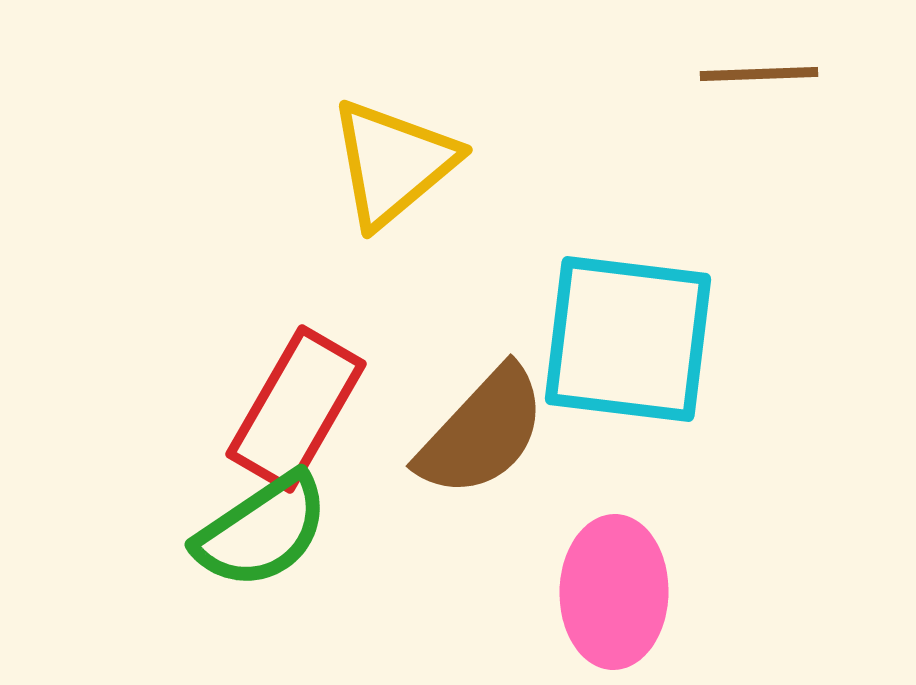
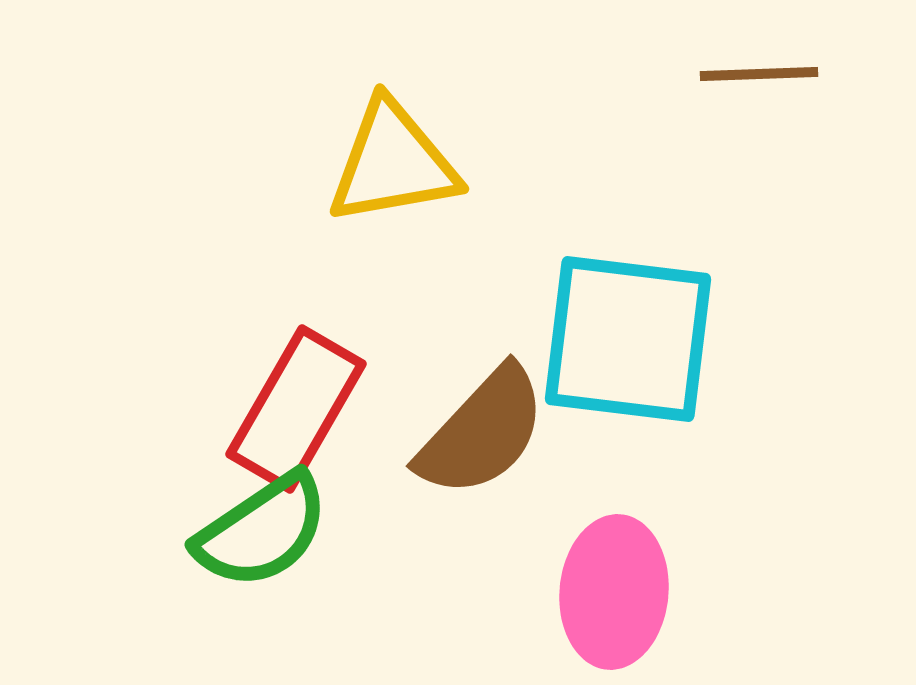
yellow triangle: rotated 30 degrees clockwise
pink ellipse: rotated 4 degrees clockwise
